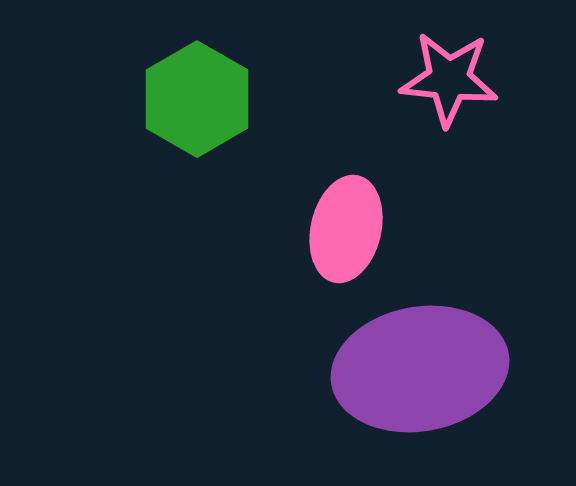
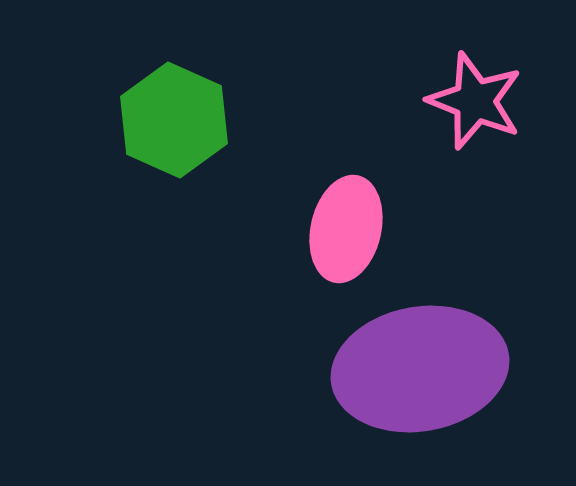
pink star: moved 26 px right, 22 px down; rotated 16 degrees clockwise
green hexagon: moved 23 px left, 21 px down; rotated 6 degrees counterclockwise
